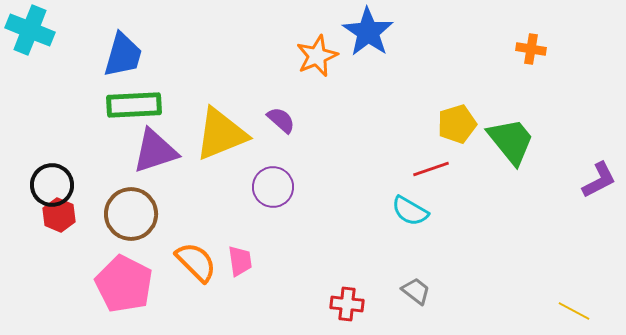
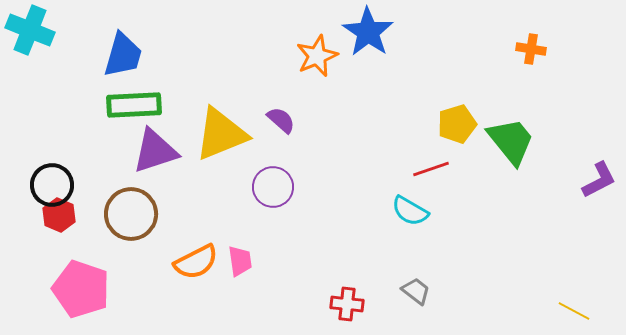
orange semicircle: rotated 108 degrees clockwise
pink pentagon: moved 43 px left, 5 px down; rotated 8 degrees counterclockwise
